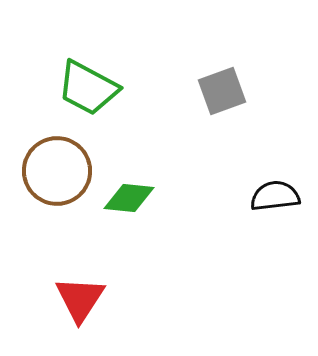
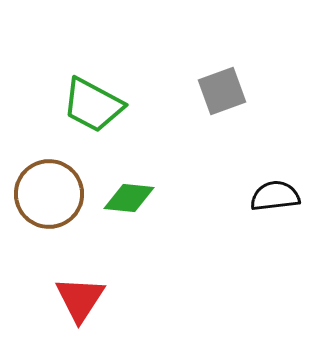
green trapezoid: moved 5 px right, 17 px down
brown circle: moved 8 px left, 23 px down
